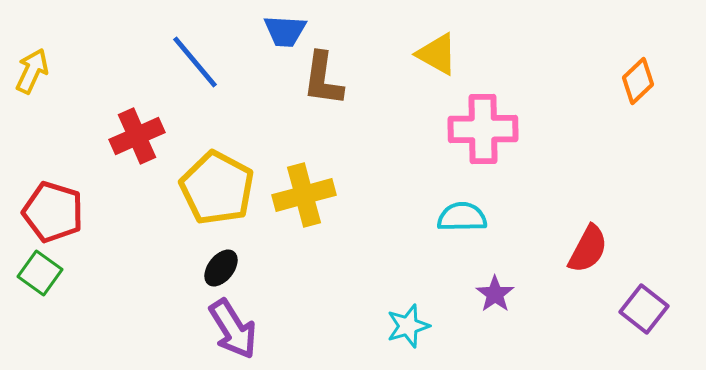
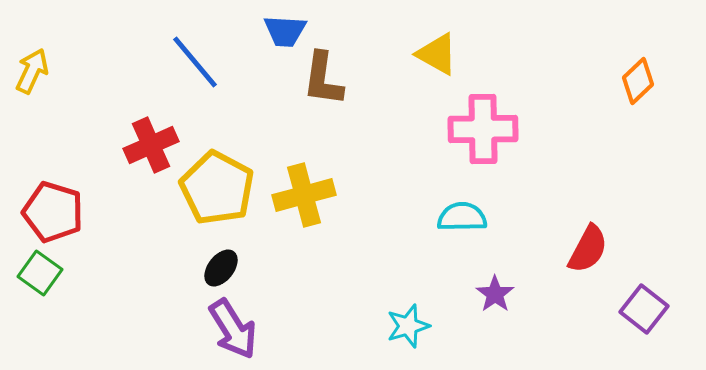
red cross: moved 14 px right, 9 px down
